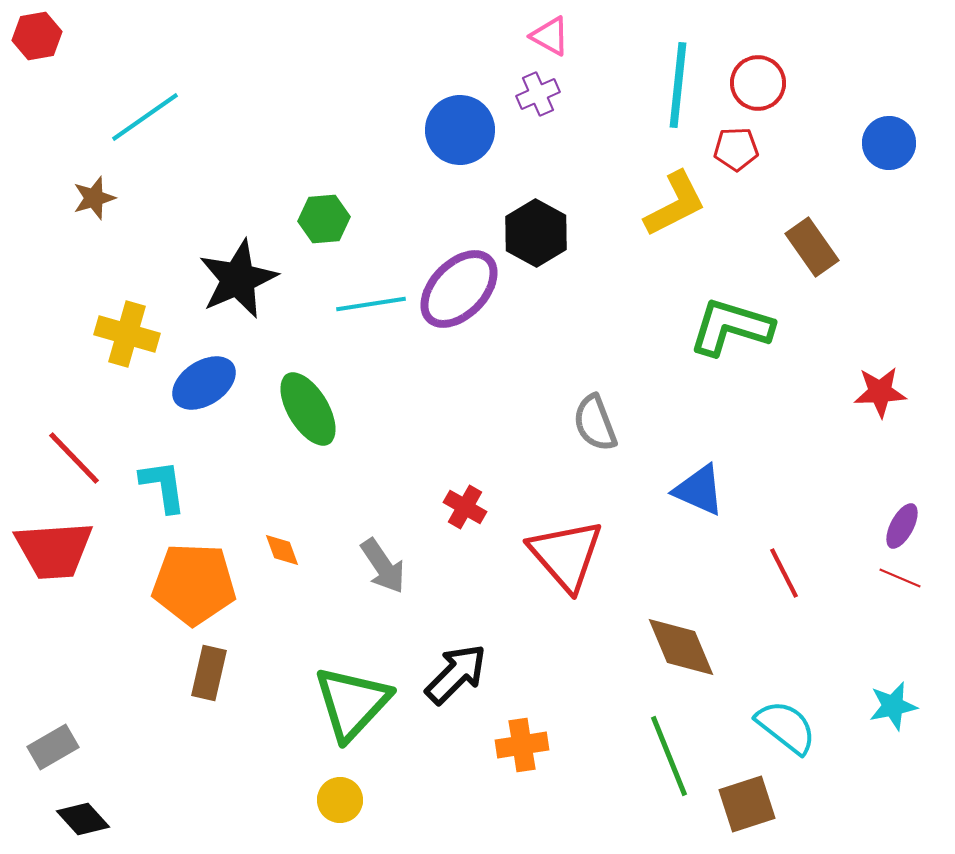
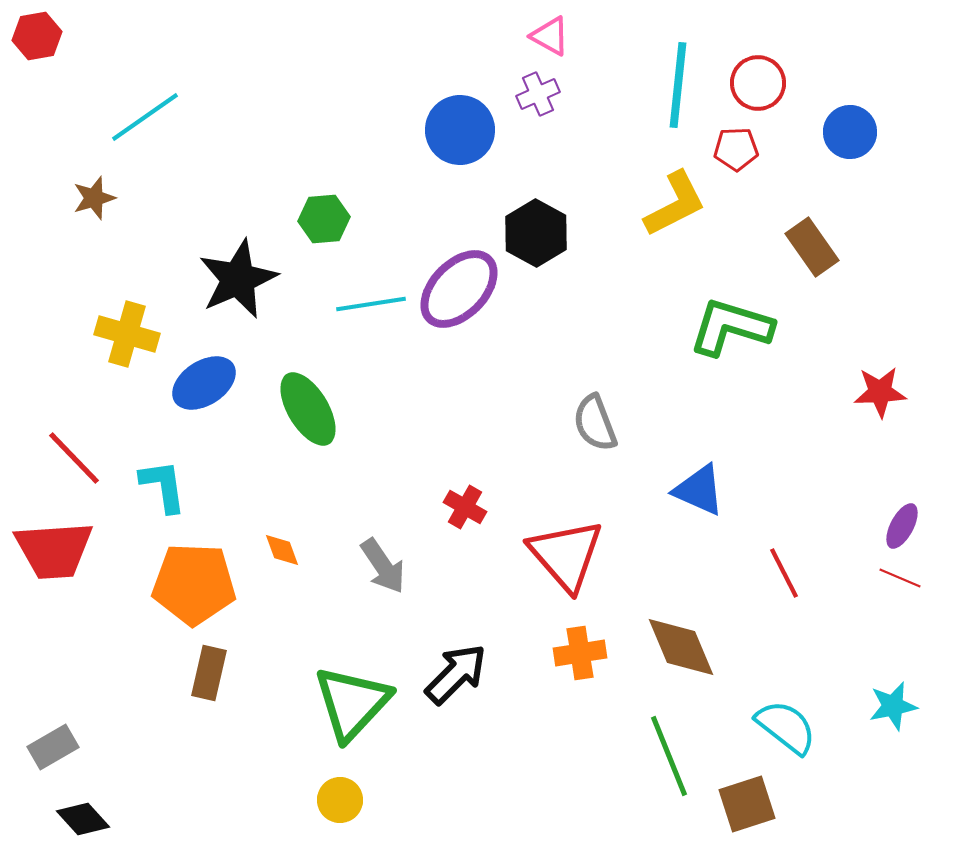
blue circle at (889, 143): moved 39 px left, 11 px up
orange cross at (522, 745): moved 58 px right, 92 px up
